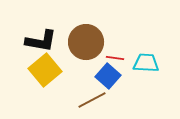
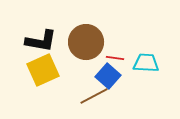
yellow square: moved 2 px left; rotated 16 degrees clockwise
brown line: moved 2 px right, 4 px up
